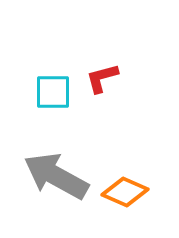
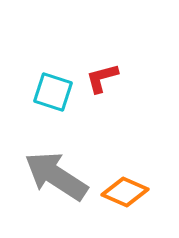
cyan square: rotated 18 degrees clockwise
gray arrow: rotated 4 degrees clockwise
